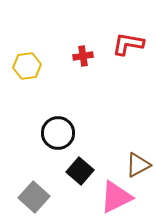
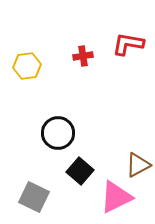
gray square: rotated 16 degrees counterclockwise
